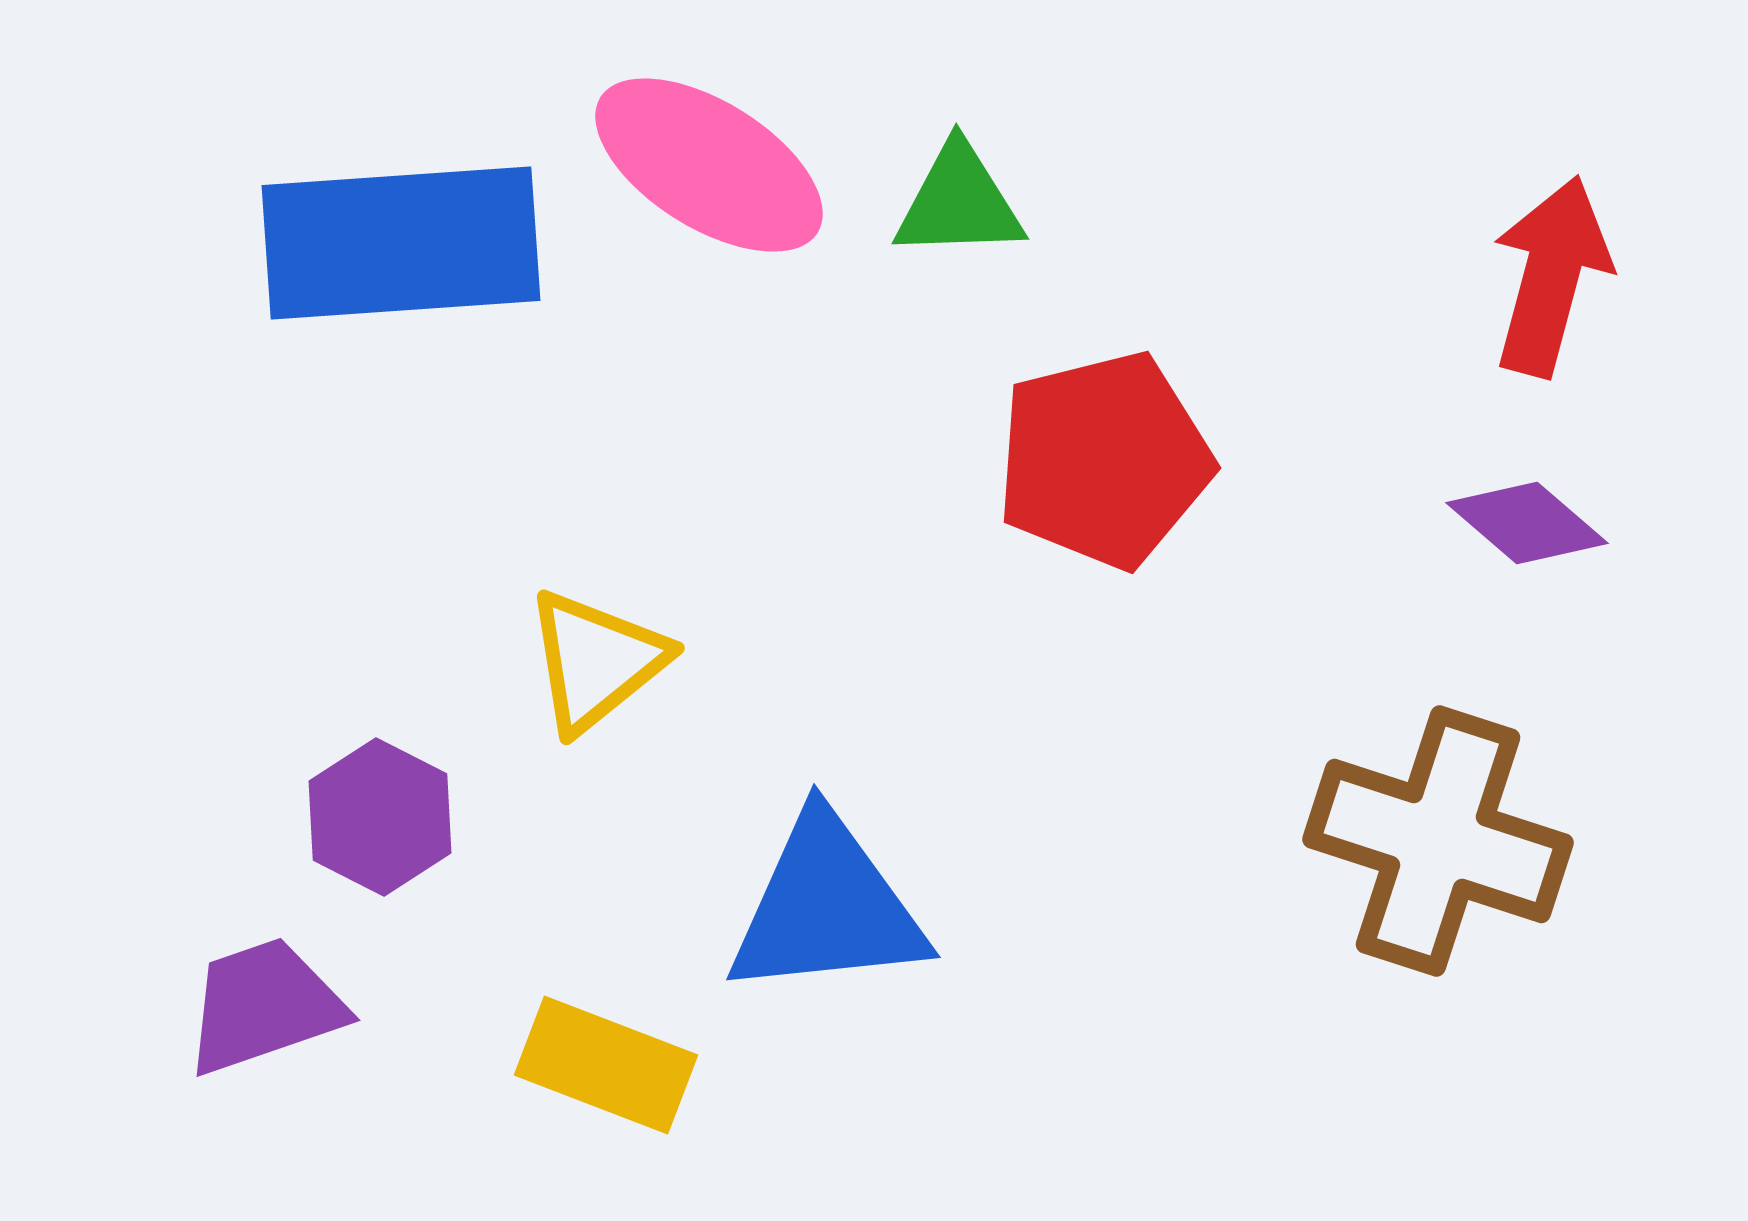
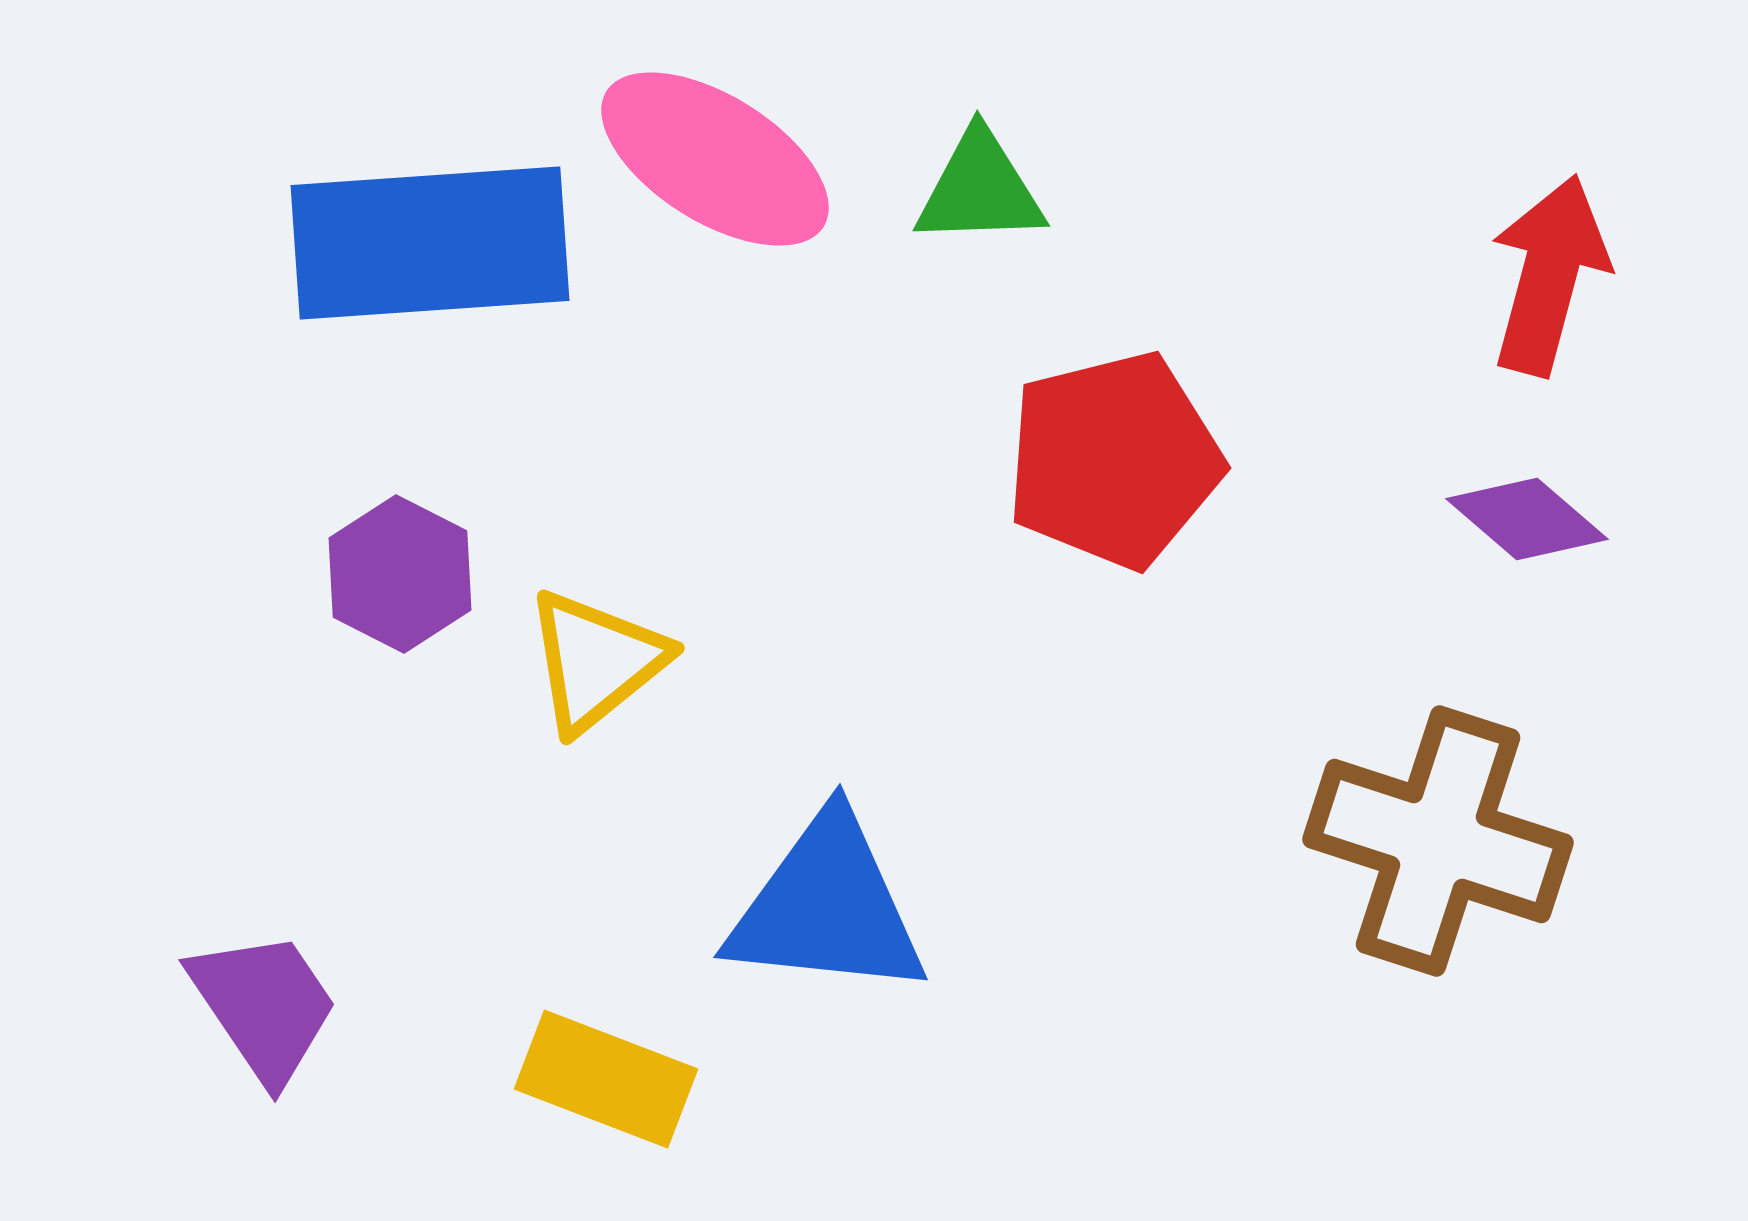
pink ellipse: moved 6 px right, 6 px up
green triangle: moved 21 px right, 13 px up
blue rectangle: moved 29 px right
red arrow: moved 2 px left, 1 px up
red pentagon: moved 10 px right
purple diamond: moved 4 px up
purple hexagon: moved 20 px right, 243 px up
blue triangle: rotated 12 degrees clockwise
purple trapezoid: rotated 75 degrees clockwise
yellow rectangle: moved 14 px down
